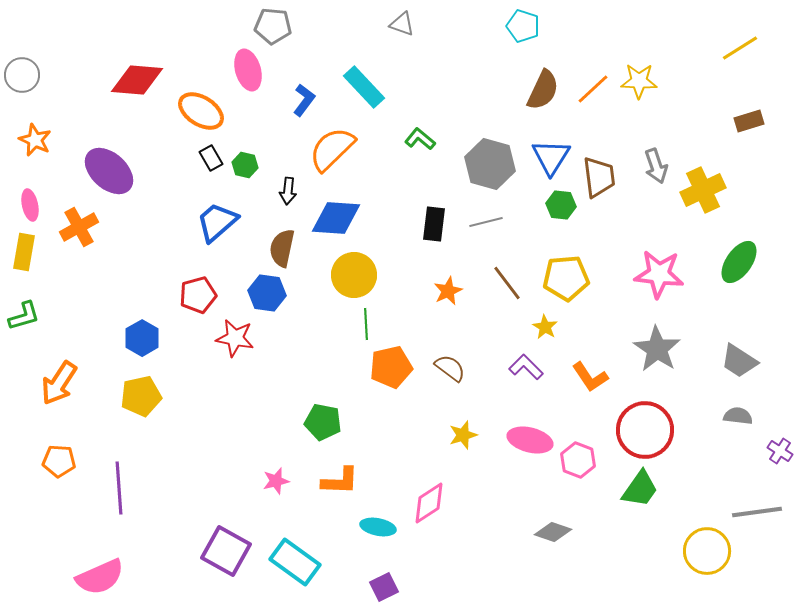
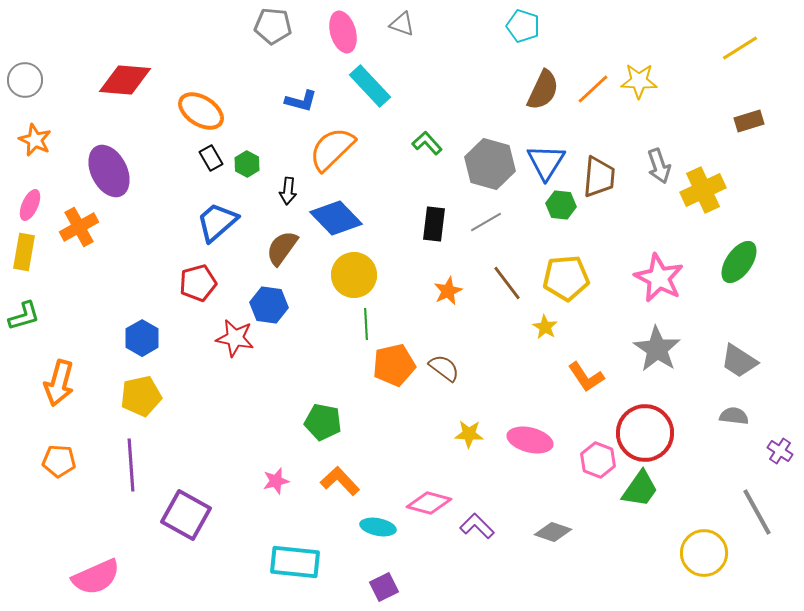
pink ellipse at (248, 70): moved 95 px right, 38 px up
gray circle at (22, 75): moved 3 px right, 5 px down
red diamond at (137, 80): moved 12 px left
cyan rectangle at (364, 87): moved 6 px right, 1 px up
blue L-shape at (304, 100): moved 3 px left, 1 px down; rotated 68 degrees clockwise
green L-shape at (420, 139): moved 7 px right, 4 px down; rotated 8 degrees clockwise
blue triangle at (551, 157): moved 5 px left, 5 px down
green hexagon at (245, 165): moved 2 px right, 1 px up; rotated 15 degrees clockwise
gray arrow at (656, 166): moved 3 px right
purple ellipse at (109, 171): rotated 21 degrees clockwise
brown trapezoid at (599, 177): rotated 12 degrees clockwise
pink ellipse at (30, 205): rotated 36 degrees clockwise
blue diamond at (336, 218): rotated 42 degrees clockwise
gray line at (486, 222): rotated 16 degrees counterclockwise
brown semicircle at (282, 248): rotated 24 degrees clockwise
pink star at (659, 274): moved 4 px down; rotated 21 degrees clockwise
blue hexagon at (267, 293): moved 2 px right, 12 px down
red pentagon at (198, 295): moved 12 px up
orange pentagon at (391, 367): moved 3 px right, 2 px up
purple L-shape at (526, 367): moved 49 px left, 159 px down
brown semicircle at (450, 368): moved 6 px left
orange L-shape at (590, 377): moved 4 px left
orange arrow at (59, 383): rotated 18 degrees counterclockwise
gray semicircle at (738, 416): moved 4 px left
red circle at (645, 430): moved 3 px down
yellow star at (463, 435): moved 6 px right, 1 px up; rotated 20 degrees clockwise
pink hexagon at (578, 460): moved 20 px right
orange L-shape at (340, 481): rotated 135 degrees counterclockwise
purple line at (119, 488): moved 12 px right, 23 px up
pink diamond at (429, 503): rotated 48 degrees clockwise
gray line at (757, 512): rotated 69 degrees clockwise
purple square at (226, 551): moved 40 px left, 36 px up
yellow circle at (707, 551): moved 3 px left, 2 px down
cyan rectangle at (295, 562): rotated 30 degrees counterclockwise
pink semicircle at (100, 577): moved 4 px left
